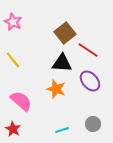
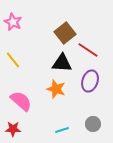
purple ellipse: rotated 60 degrees clockwise
red star: rotated 28 degrees counterclockwise
